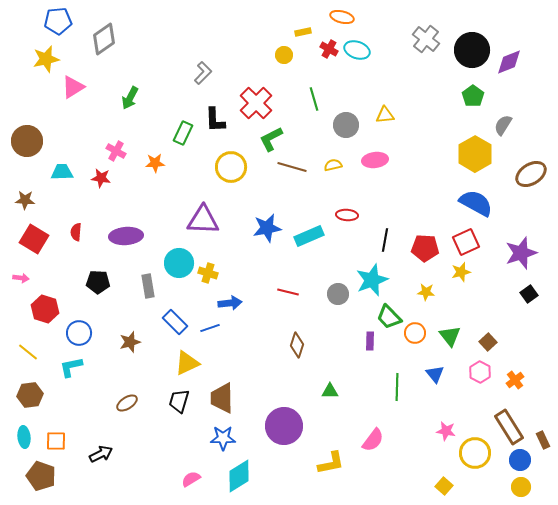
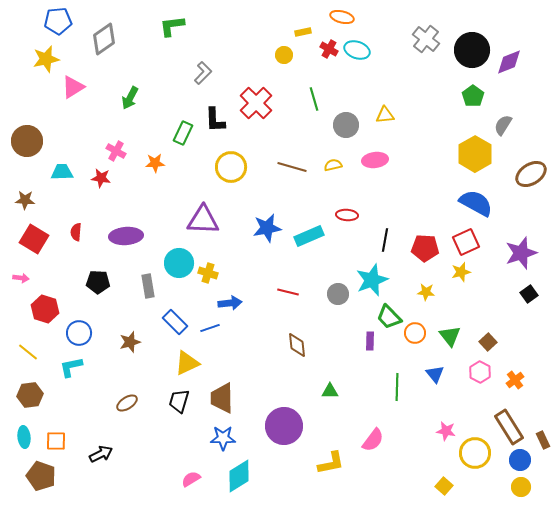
green L-shape at (271, 139): moved 99 px left, 113 px up; rotated 20 degrees clockwise
brown diamond at (297, 345): rotated 25 degrees counterclockwise
